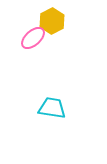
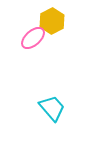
cyan trapezoid: rotated 40 degrees clockwise
